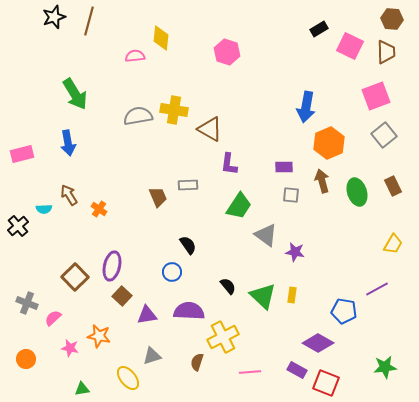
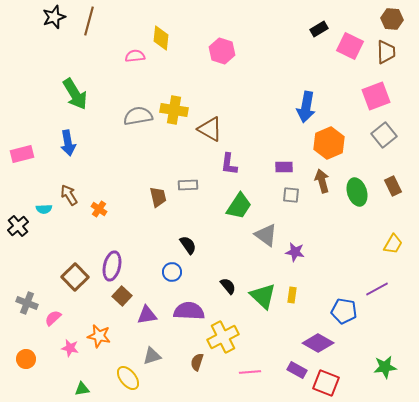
pink hexagon at (227, 52): moved 5 px left, 1 px up
brown trapezoid at (158, 197): rotated 10 degrees clockwise
